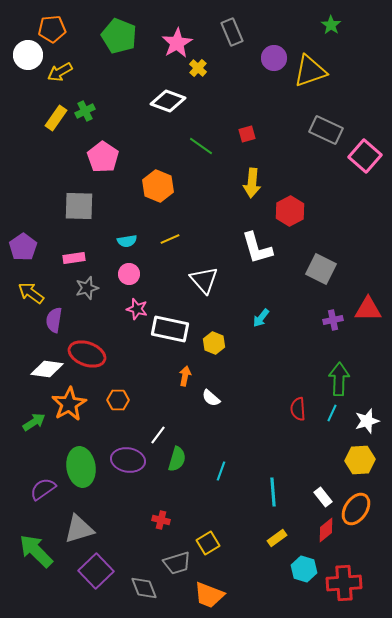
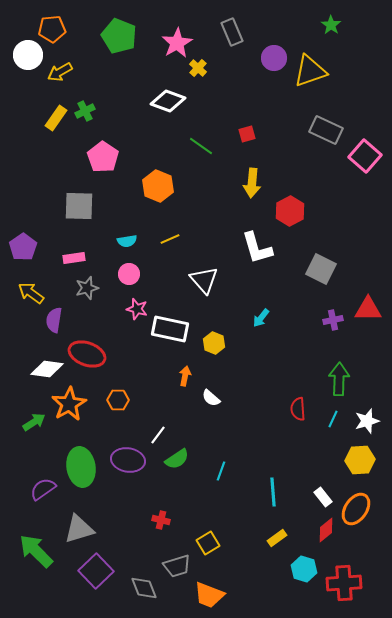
cyan line at (332, 413): moved 1 px right, 6 px down
green semicircle at (177, 459): rotated 40 degrees clockwise
gray trapezoid at (177, 563): moved 3 px down
